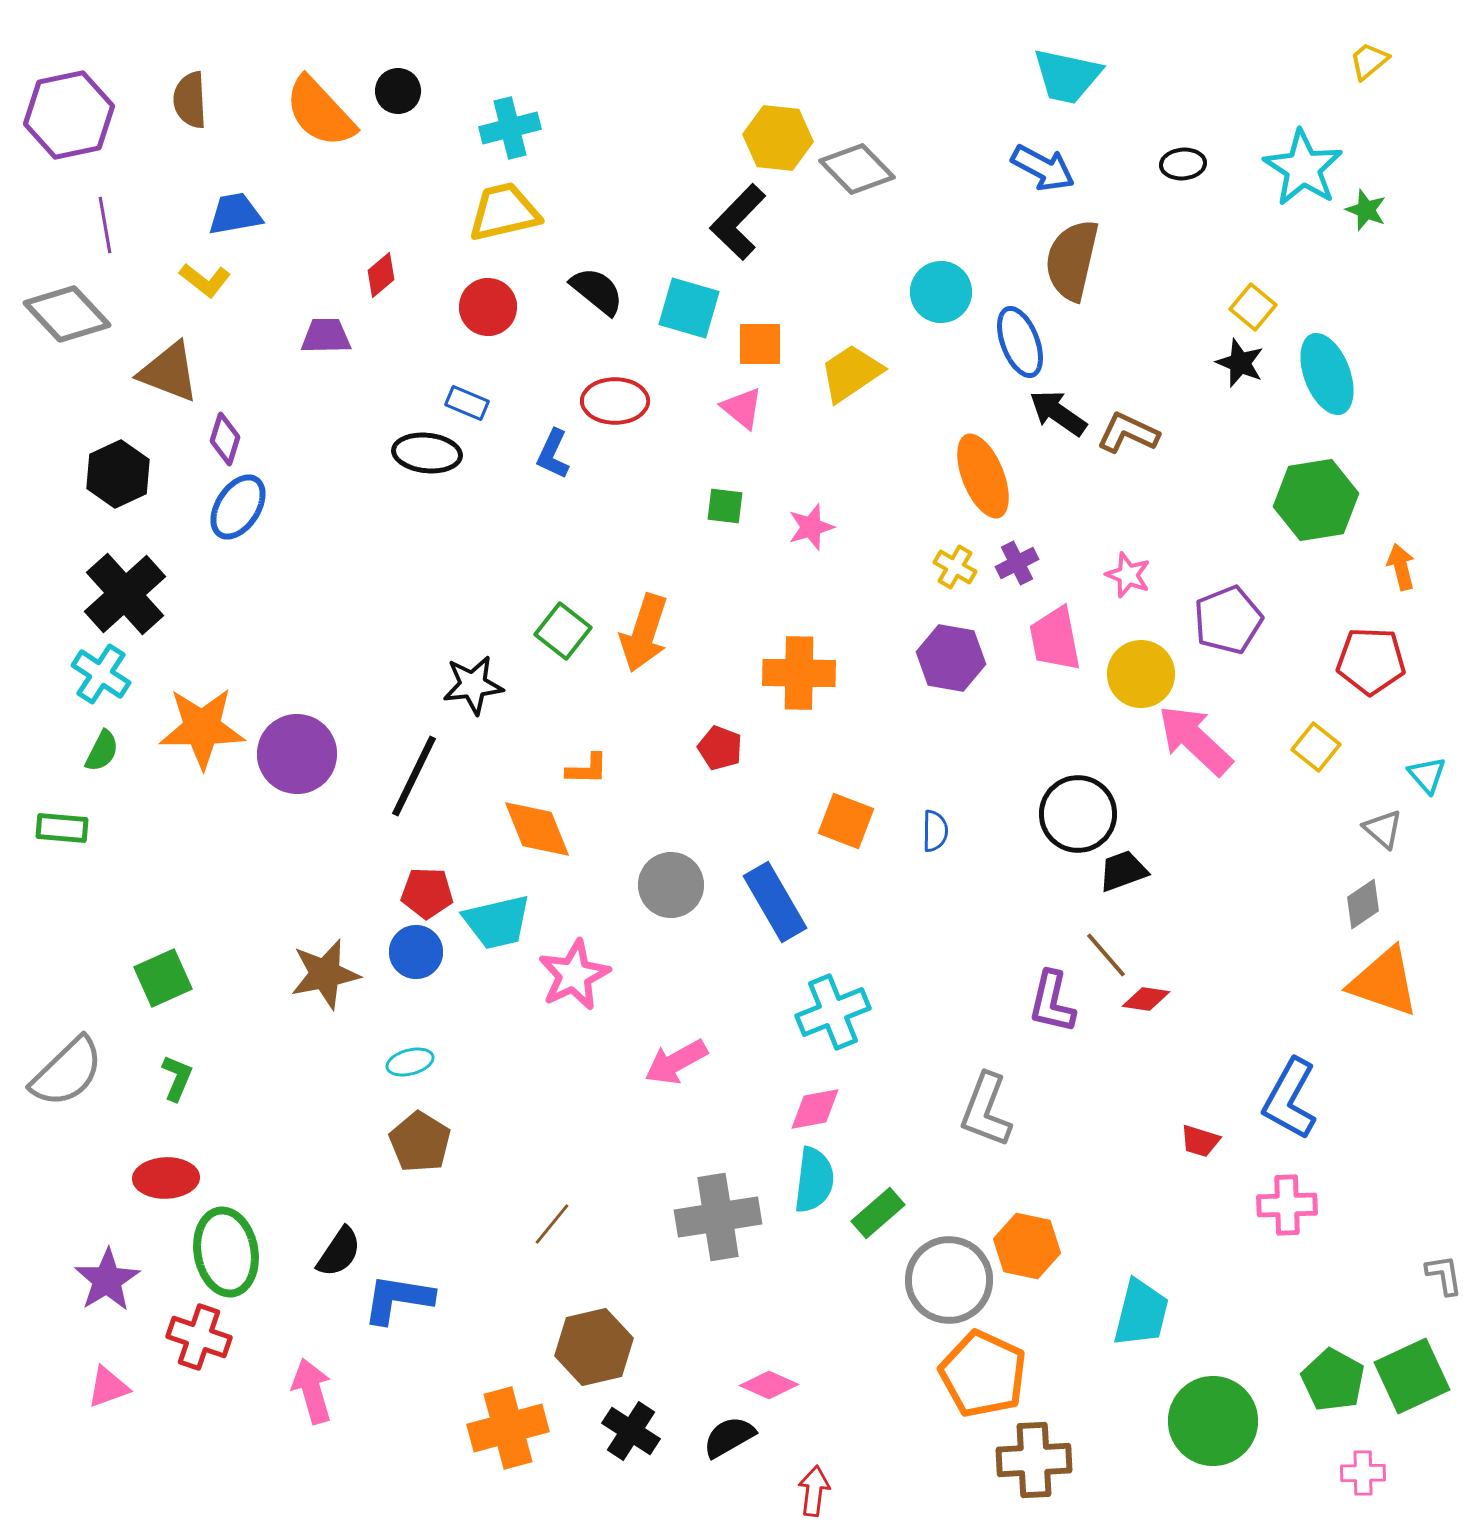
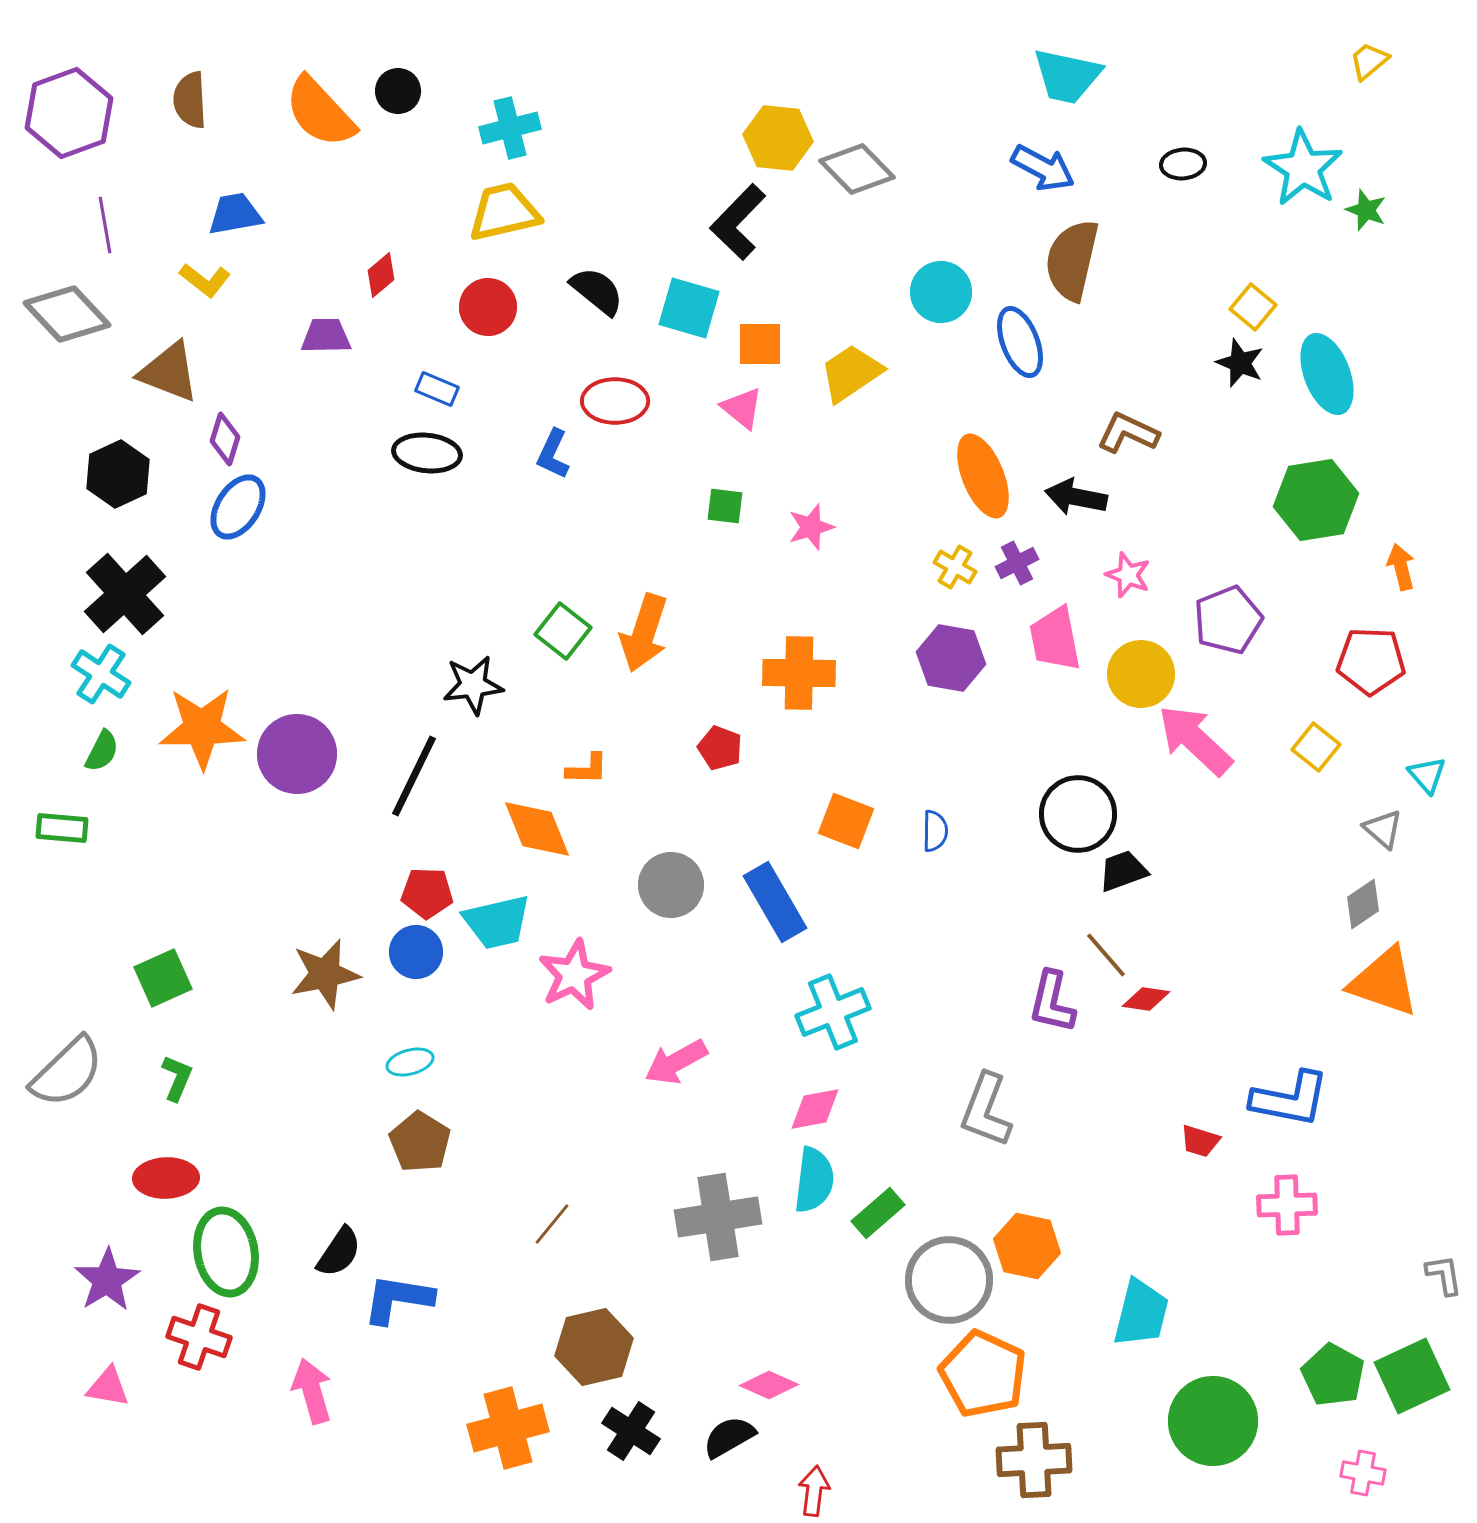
purple hexagon at (69, 115): moved 2 px up; rotated 8 degrees counterclockwise
blue rectangle at (467, 403): moved 30 px left, 14 px up
black arrow at (1058, 413): moved 18 px right, 84 px down; rotated 24 degrees counterclockwise
blue L-shape at (1290, 1099): rotated 108 degrees counterclockwise
green pentagon at (1333, 1380): moved 5 px up
pink triangle at (108, 1387): rotated 30 degrees clockwise
pink cross at (1363, 1473): rotated 12 degrees clockwise
